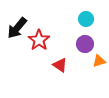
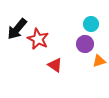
cyan circle: moved 5 px right, 5 px down
black arrow: moved 1 px down
red star: moved 1 px left, 1 px up; rotated 10 degrees counterclockwise
red triangle: moved 5 px left
